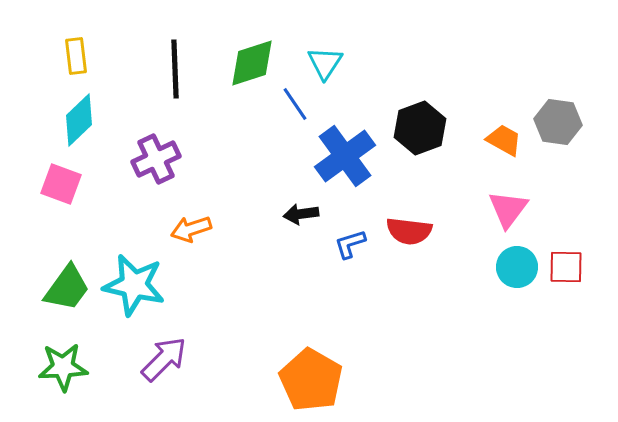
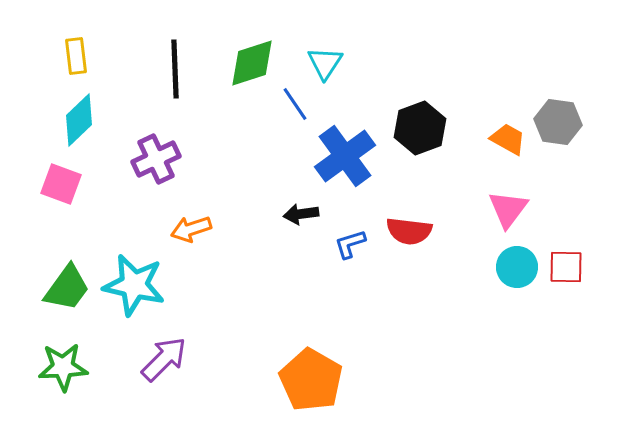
orange trapezoid: moved 4 px right, 1 px up
